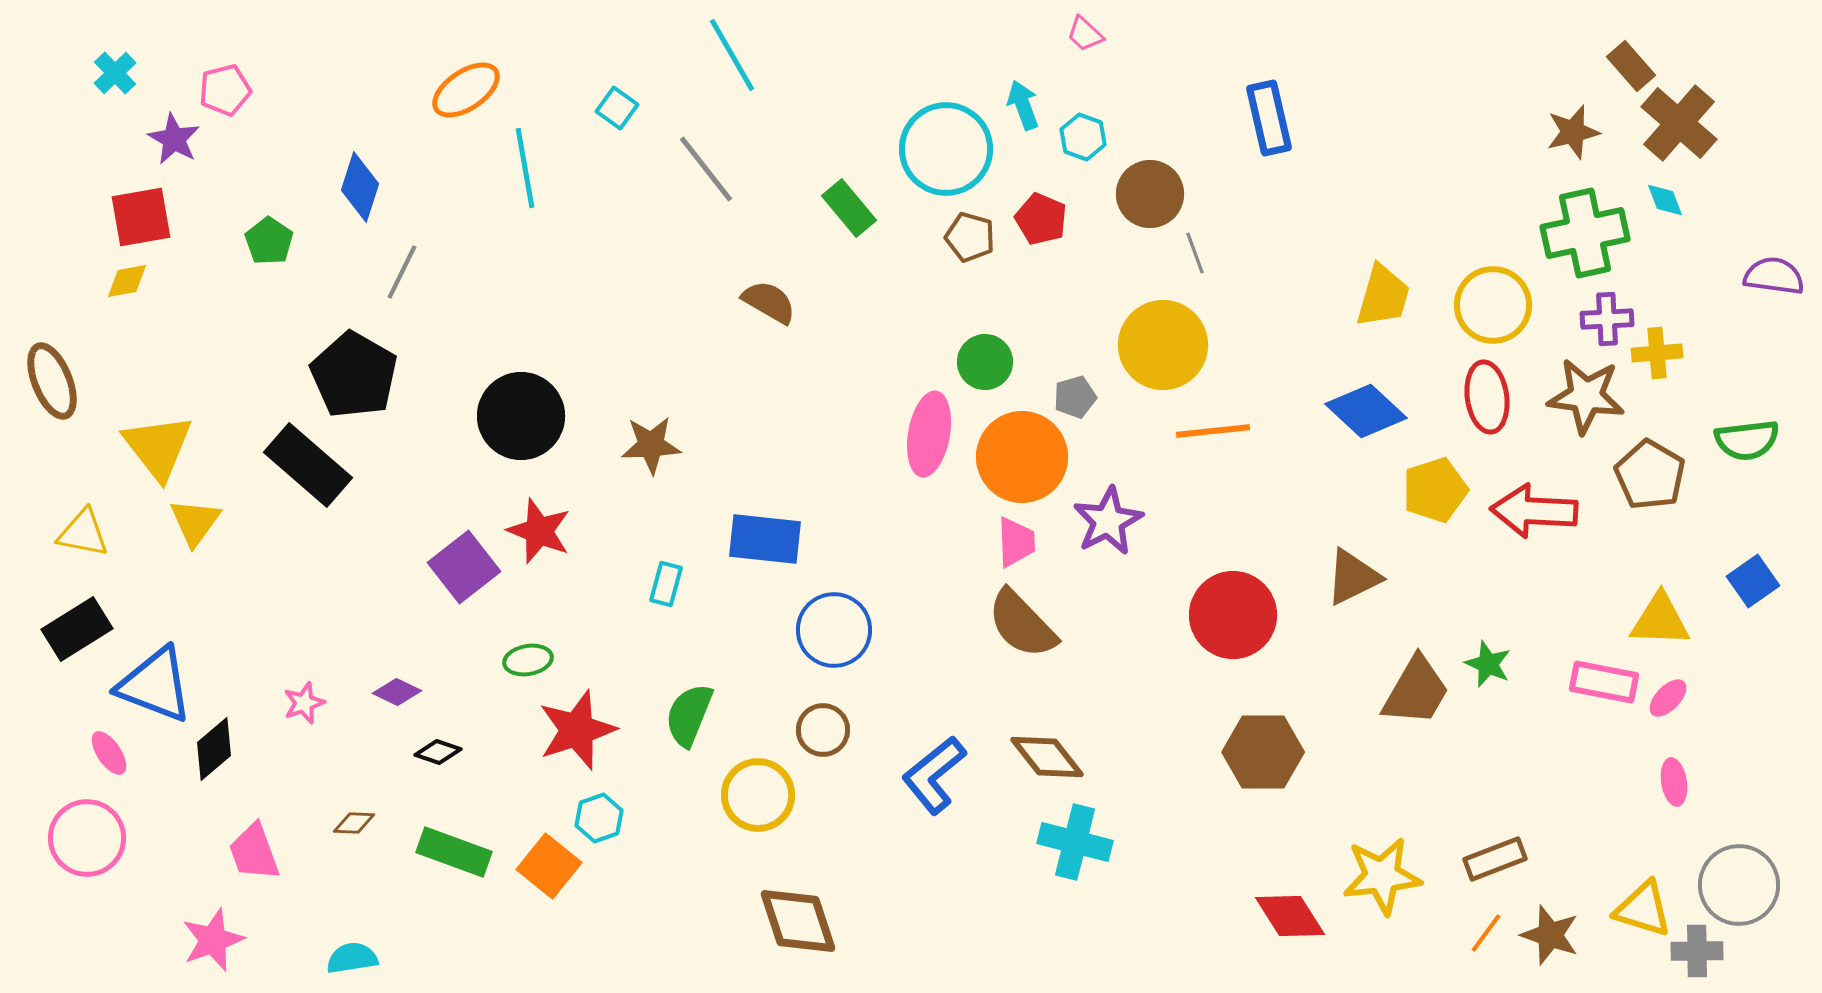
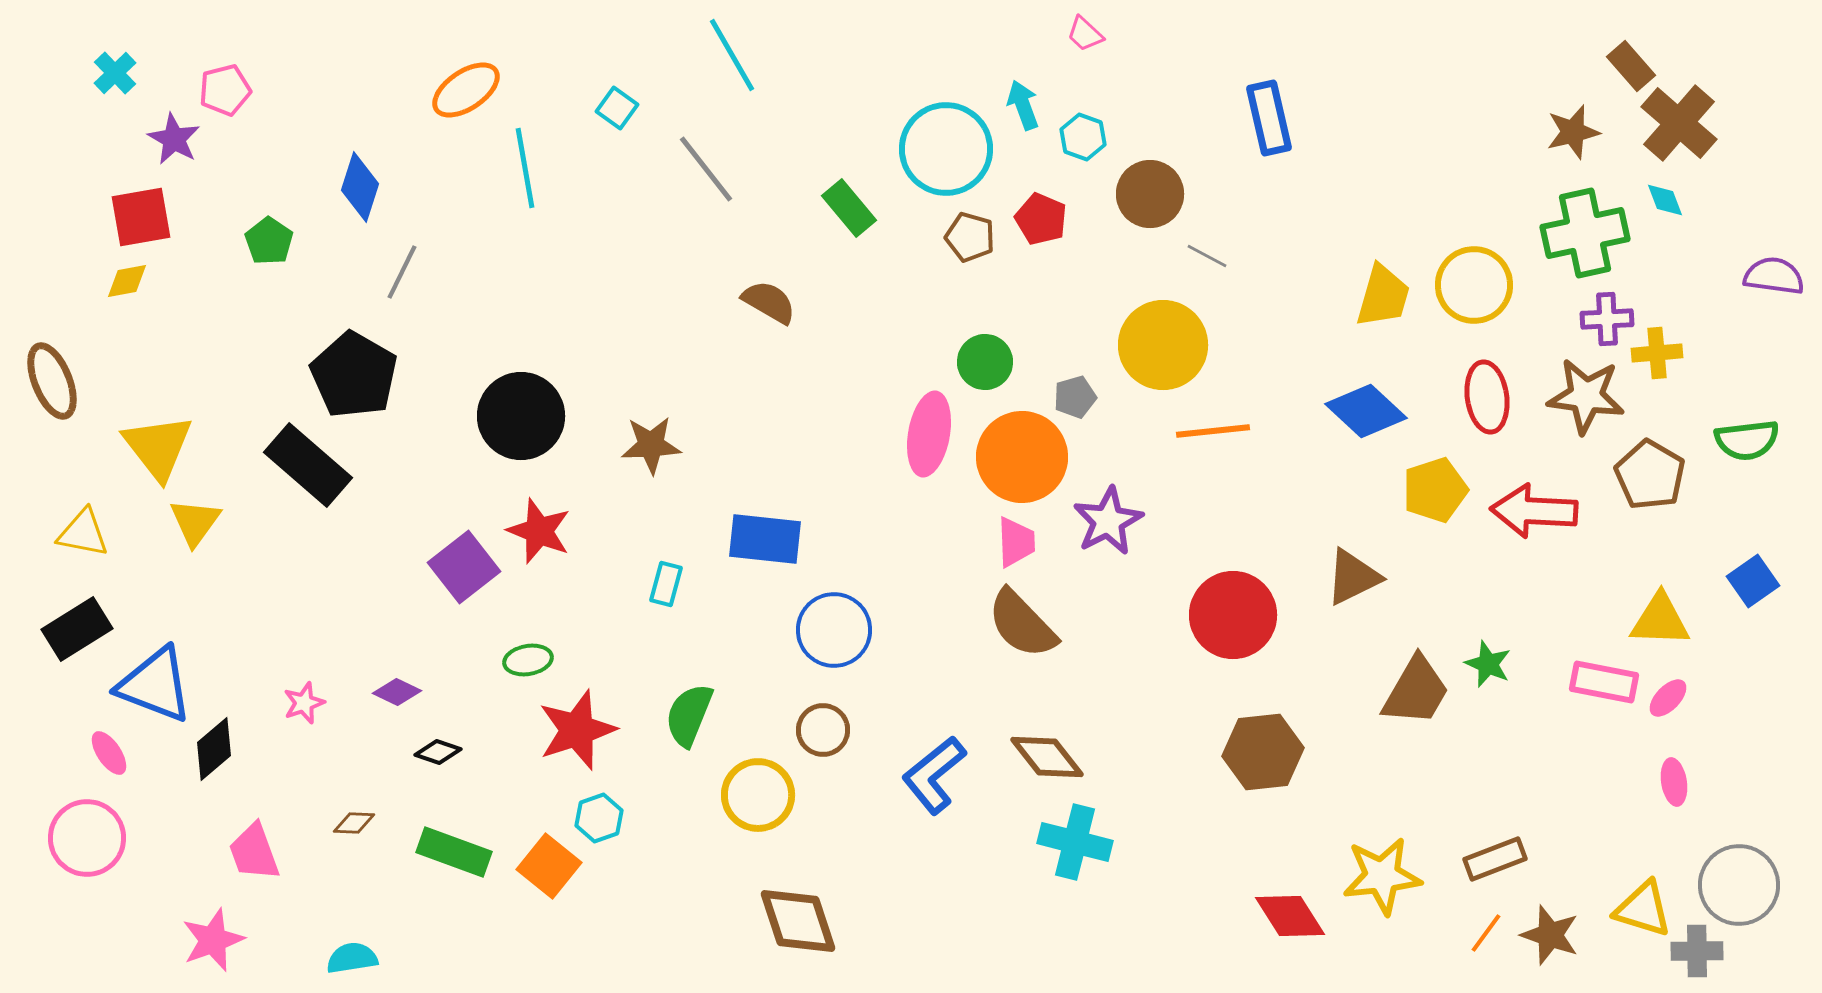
gray line at (1195, 253): moved 12 px right, 3 px down; rotated 42 degrees counterclockwise
yellow circle at (1493, 305): moved 19 px left, 20 px up
brown hexagon at (1263, 752): rotated 6 degrees counterclockwise
